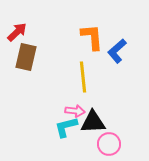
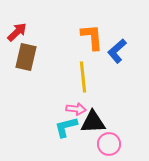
pink arrow: moved 1 px right, 2 px up
